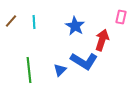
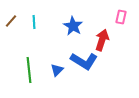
blue star: moved 2 px left
blue triangle: moved 3 px left
